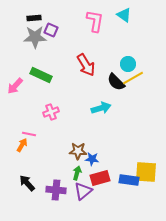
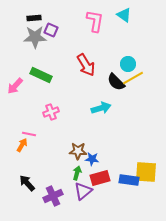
purple cross: moved 3 px left, 6 px down; rotated 30 degrees counterclockwise
